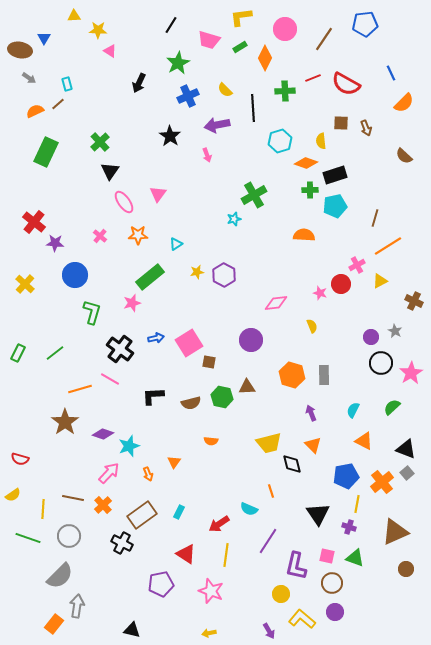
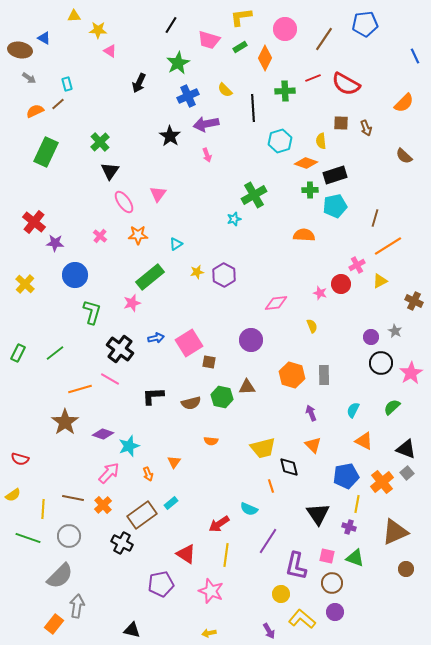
blue triangle at (44, 38): rotated 32 degrees counterclockwise
blue line at (391, 73): moved 24 px right, 17 px up
purple arrow at (217, 125): moved 11 px left, 1 px up
yellow trapezoid at (269, 443): moved 6 px left, 5 px down
black diamond at (292, 464): moved 3 px left, 3 px down
orange line at (271, 491): moved 5 px up
cyan rectangle at (179, 512): moved 8 px left, 9 px up; rotated 24 degrees clockwise
